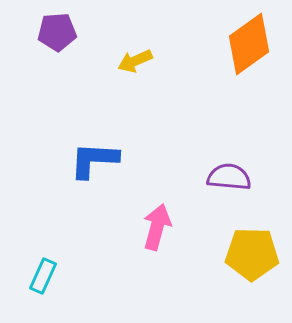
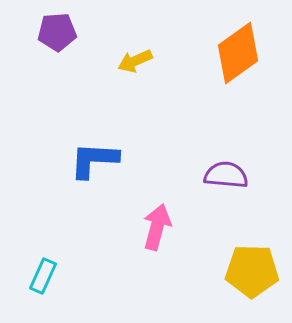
orange diamond: moved 11 px left, 9 px down
purple semicircle: moved 3 px left, 2 px up
yellow pentagon: moved 17 px down
